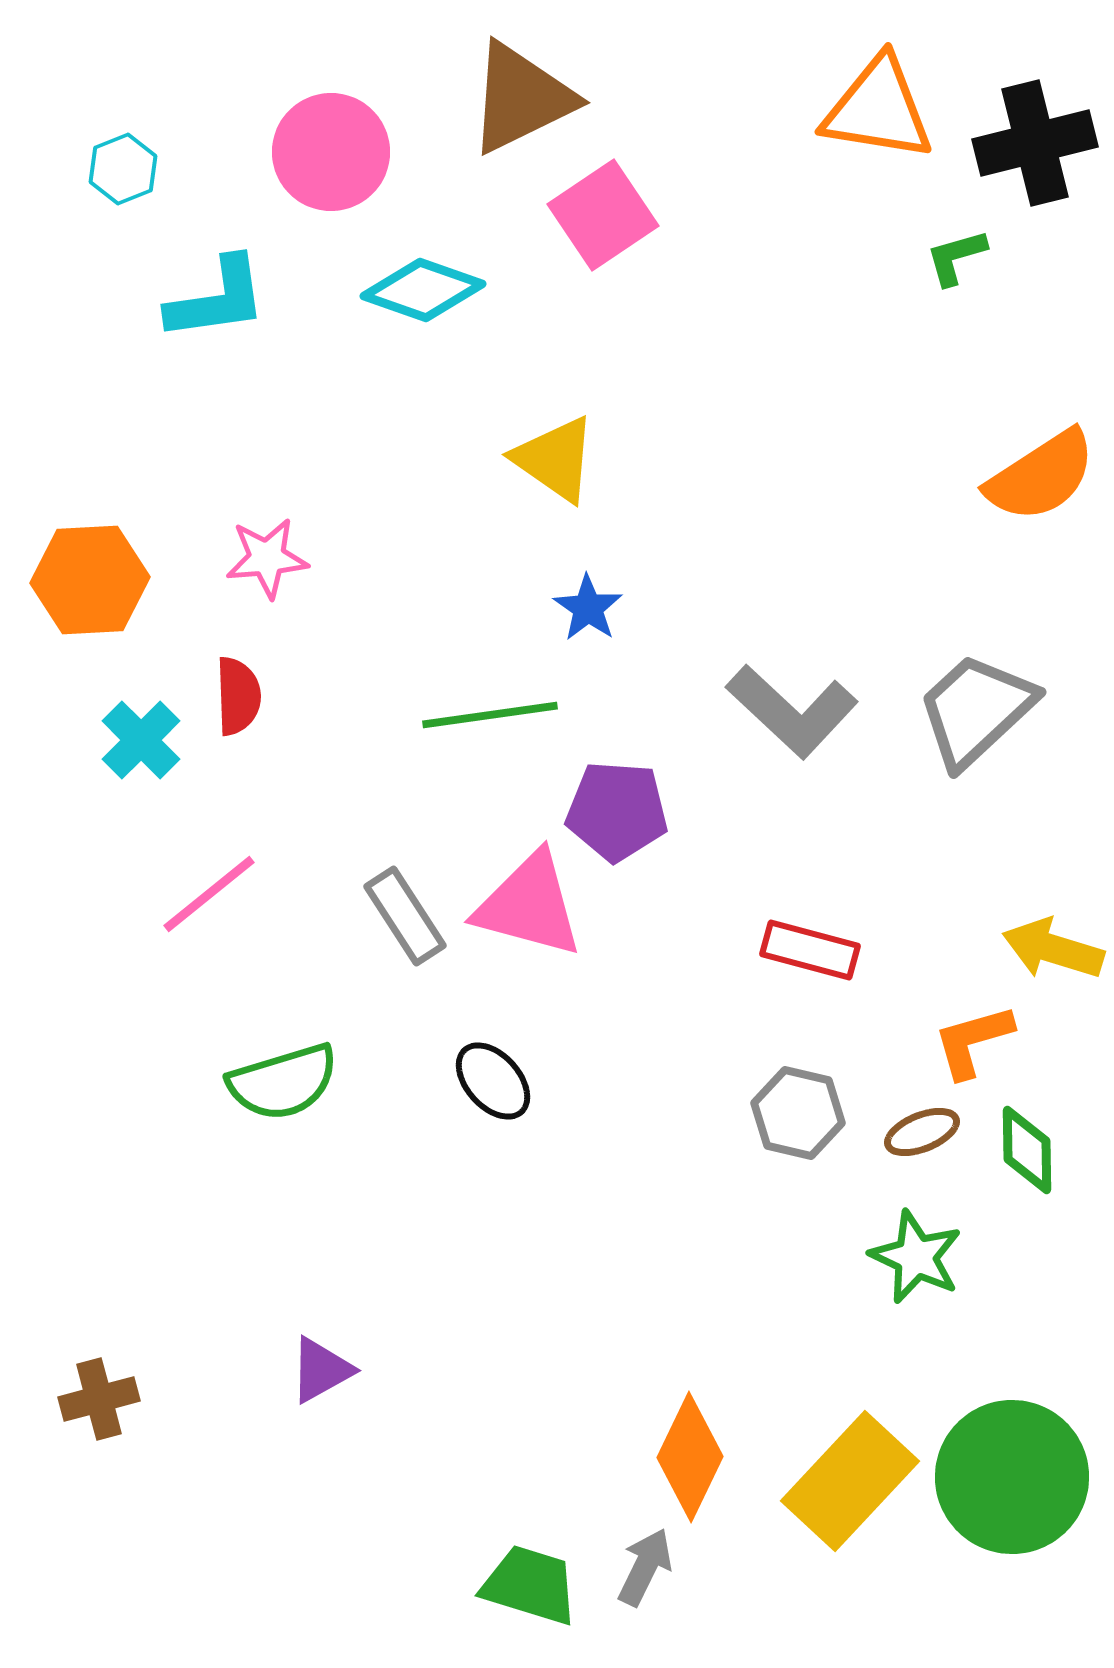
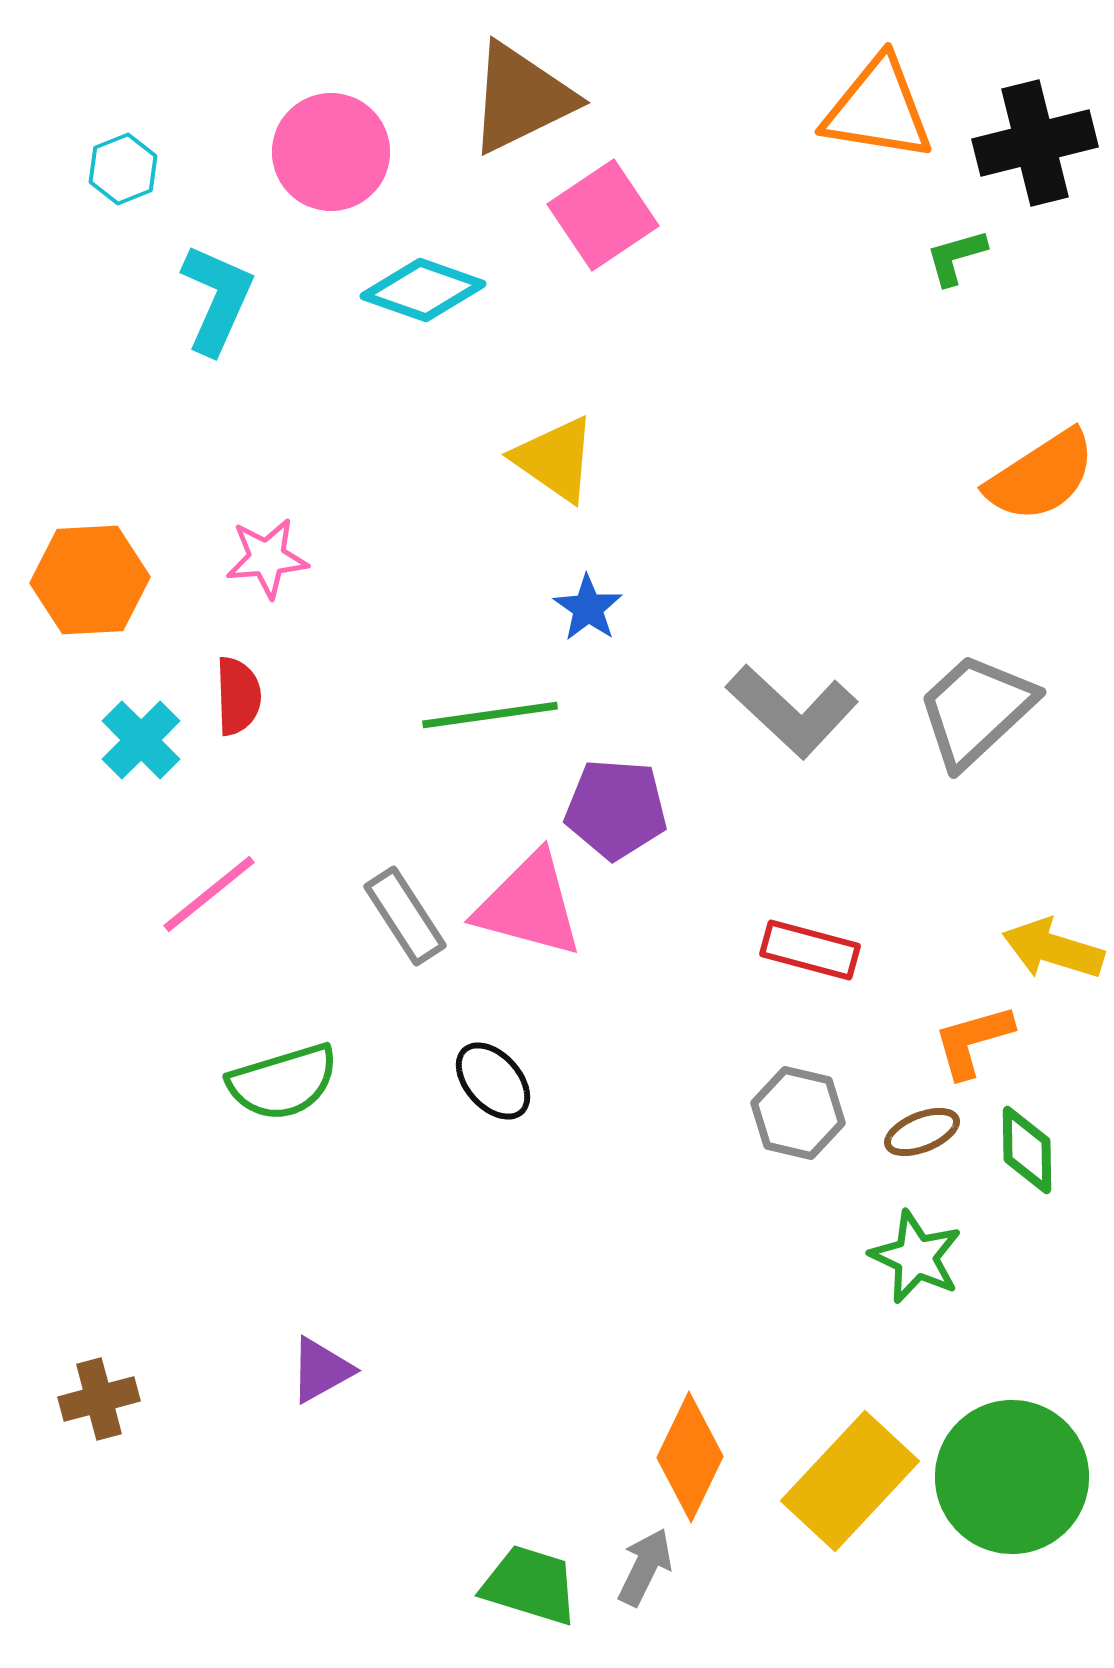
cyan L-shape: rotated 58 degrees counterclockwise
purple pentagon: moved 1 px left, 2 px up
